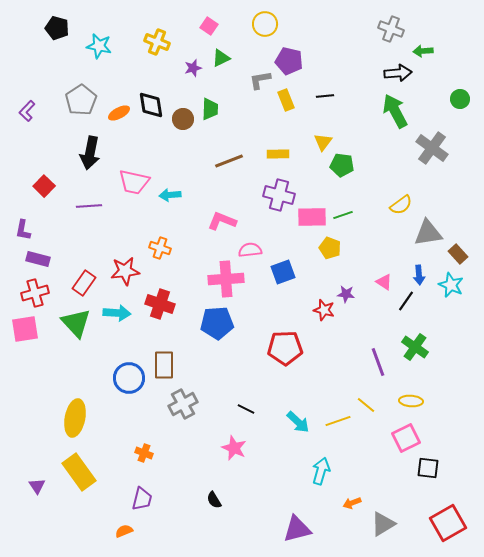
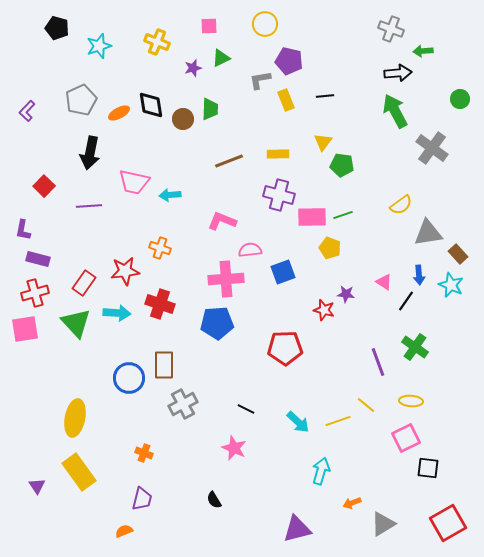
pink square at (209, 26): rotated 36 degrees counterclockwise
cyan star at (99, 46): rotated 30 degrees counterclockwise
gray pentagon at (81, 100): rotated 8 degrees clockwise
